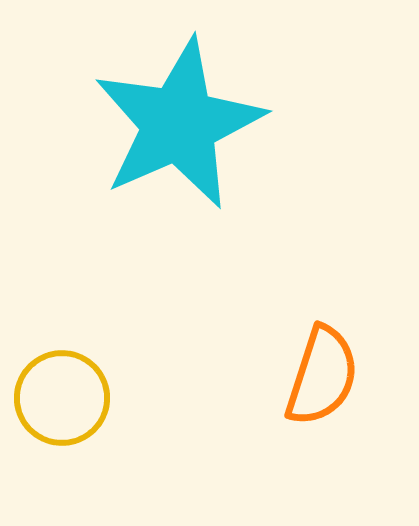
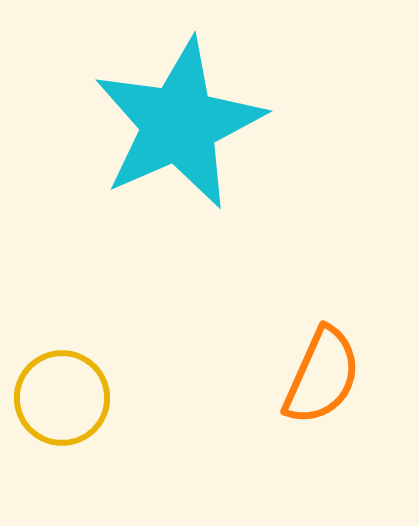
orange semicircle: rotated 6 degrees clockwise
